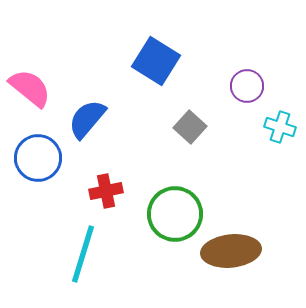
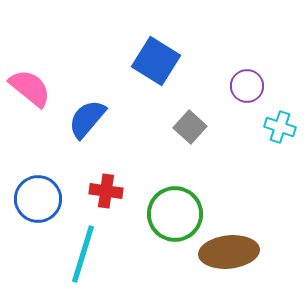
blue circle: moved 41 px down
red cross: rotated 20 degrees clockwise
brown ellipse: moved 2 px left, 1 px down
